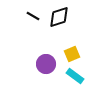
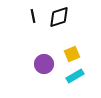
black line: rotated 48 degrees clockwise
purple circle: moved 2 px left
cyan rectangle: rotated 66 degrees counterclockwise
